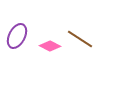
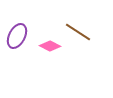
brown line: moved 2 px left, 7 px up
